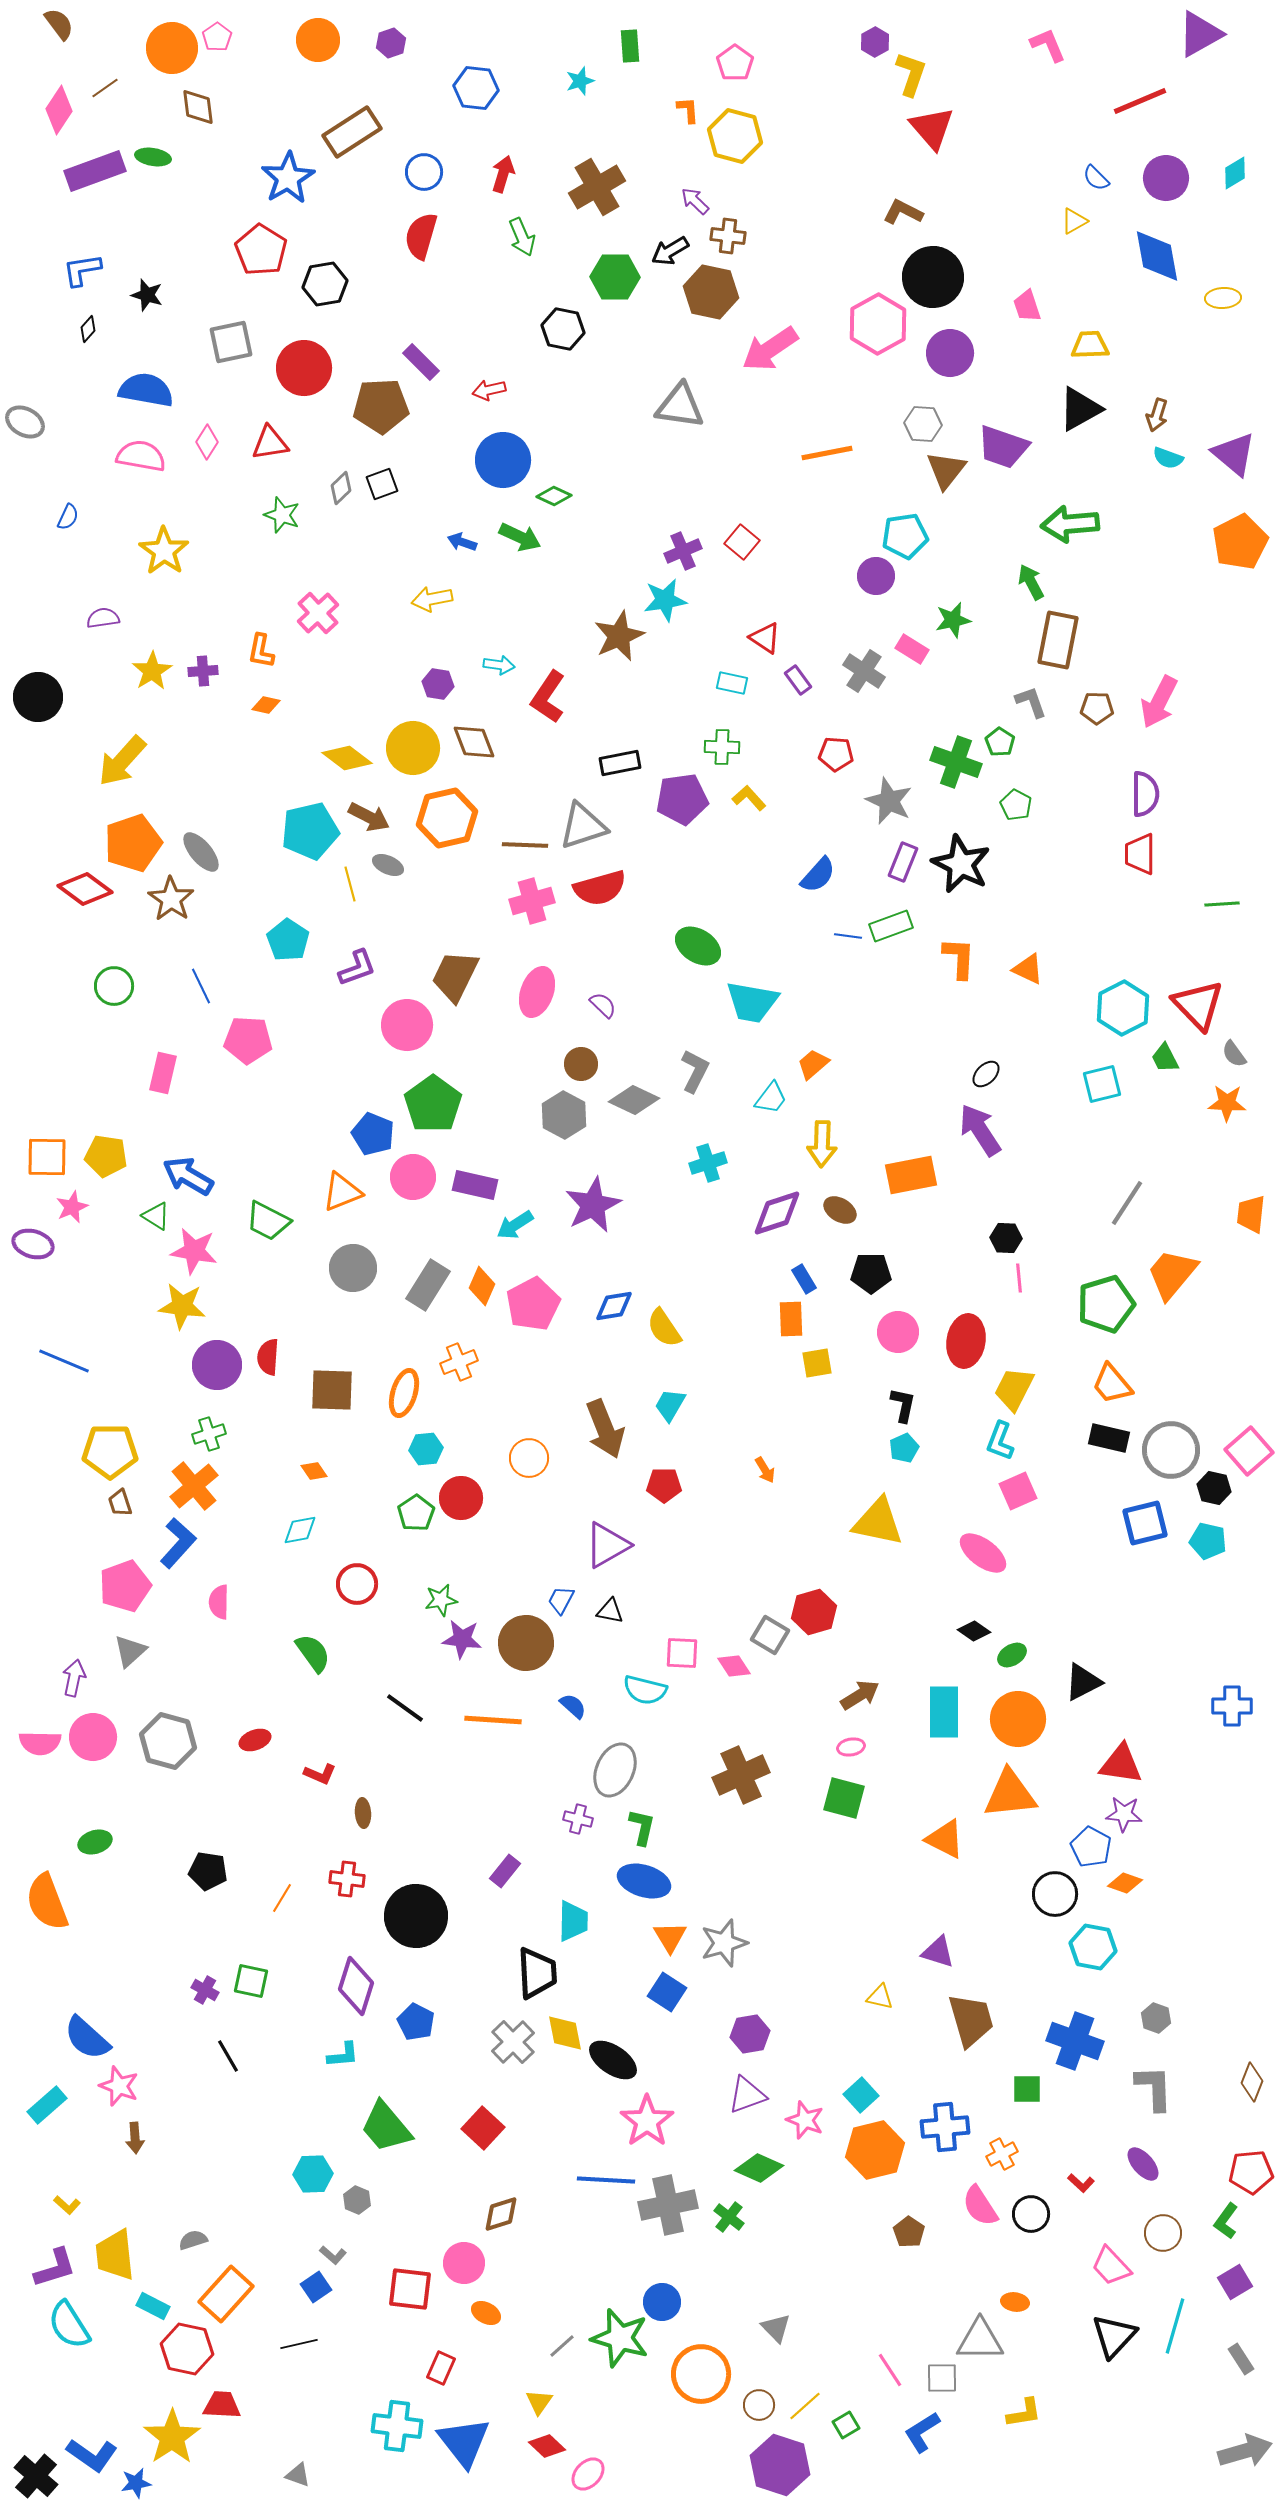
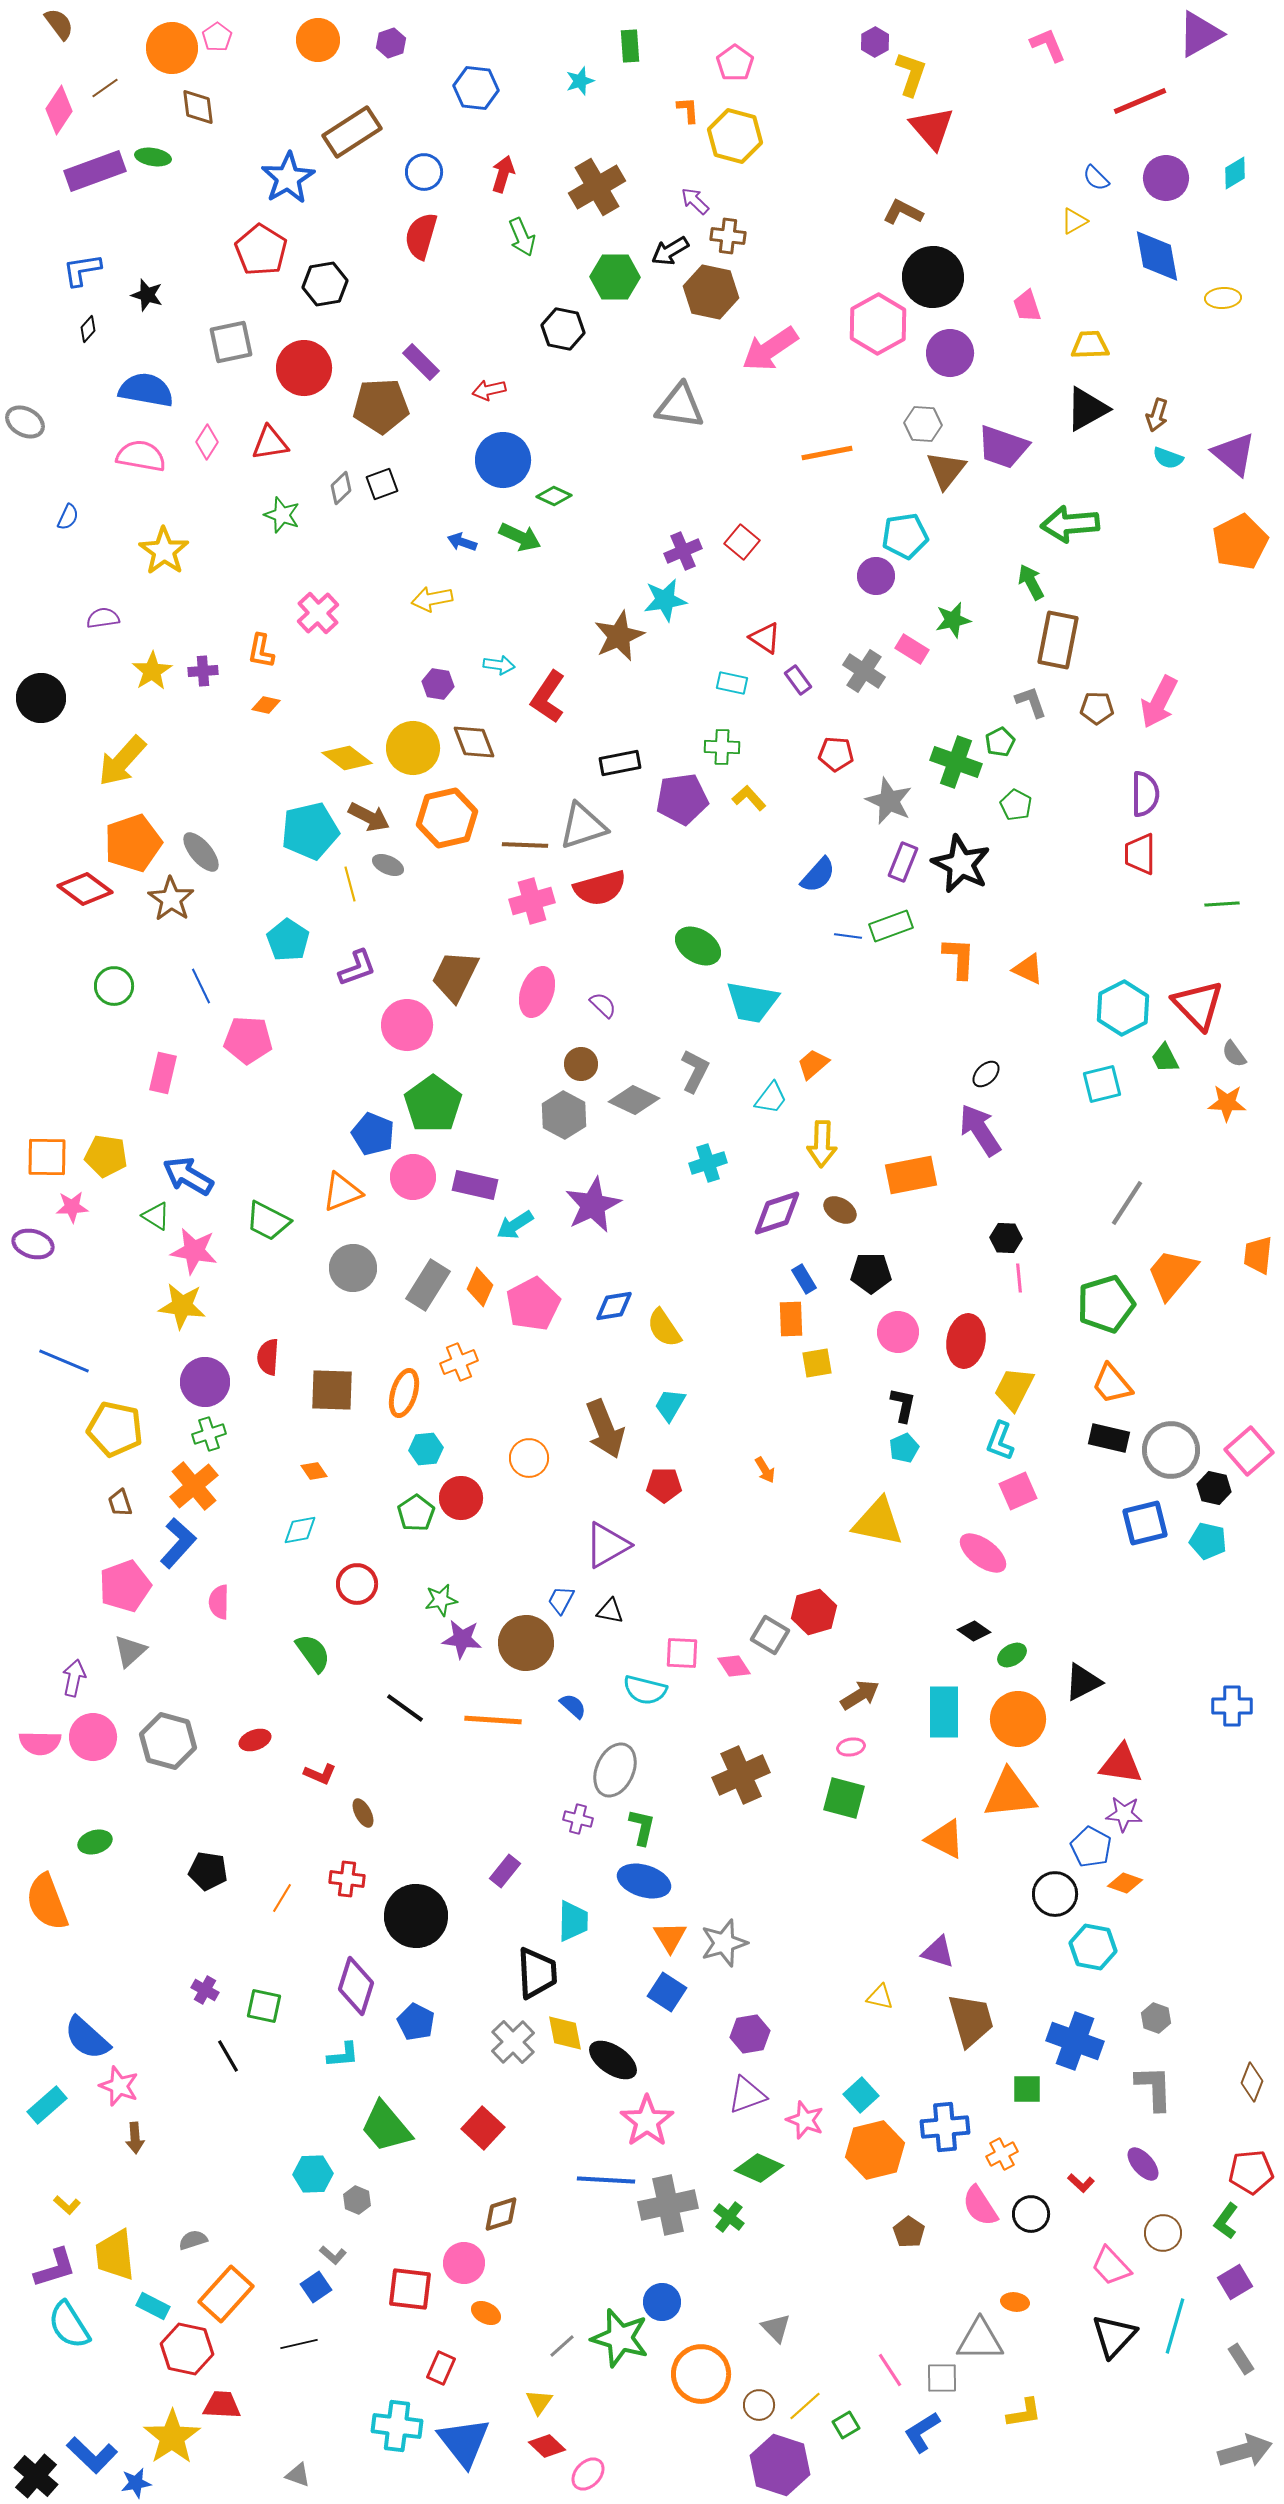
black triangle at (1080, 409): moved 7 px right
black circle at (38, 697): moved 3 px right, 1 px down
green pentagon at (1000, 742): rotated 12 degrees clockwise
pink star at (72, 1207): rotated 20 degrees clockwise
orange trapezoid at (1251, 1214): moved 7 px right, 41 px down
orange diamond at (482, 1286): moved 2 px left, 1 px down
purple circle at (217, 1365): moved 12 px left, 17 px down
yellow pentagon at (110, 1451): moved 5 px right, 22 px up; rotated 12 degrees clockwise
brown ellipse at (363, 1813): rotated 24 degrees counterclockwise
green square at (251, 1981): moved 13 px right, 25 px down
blue L-shape at (92, 2455): rotated 9 degrees clockwise
